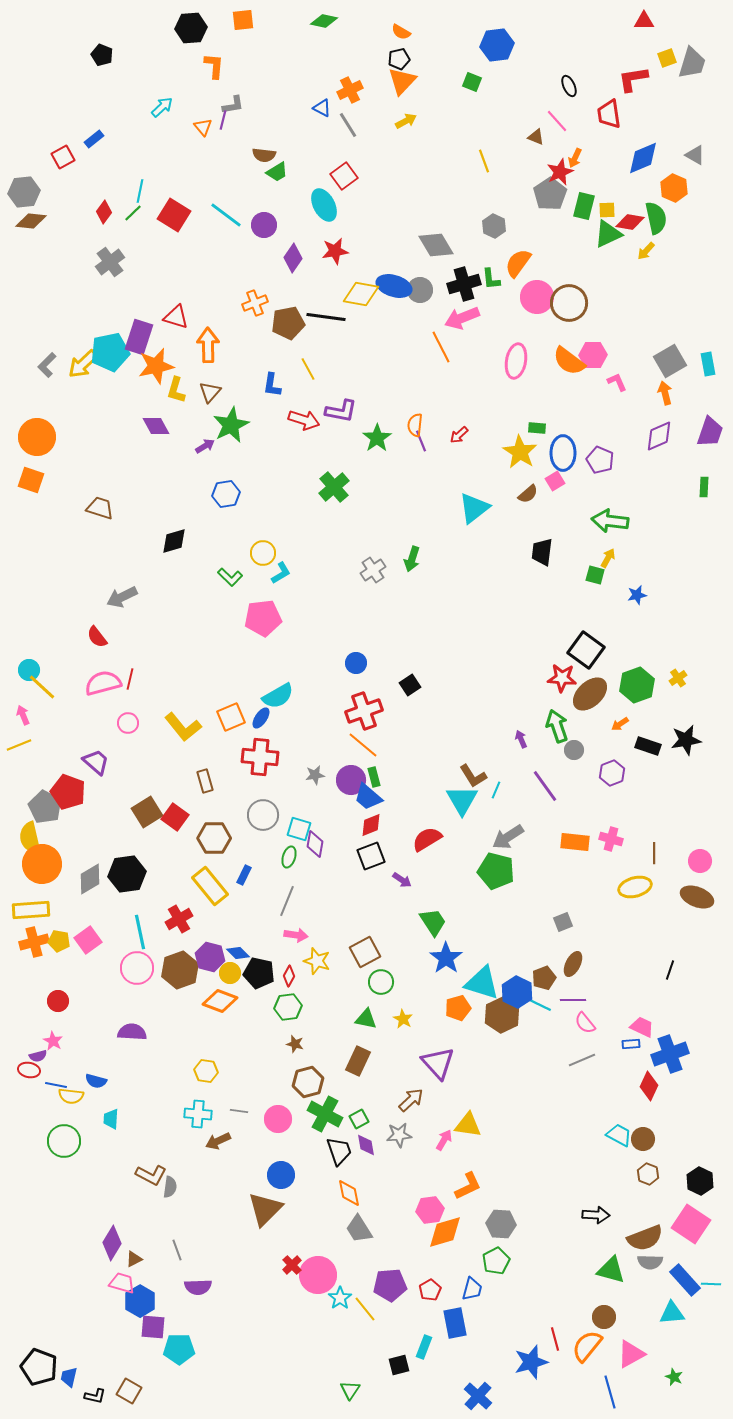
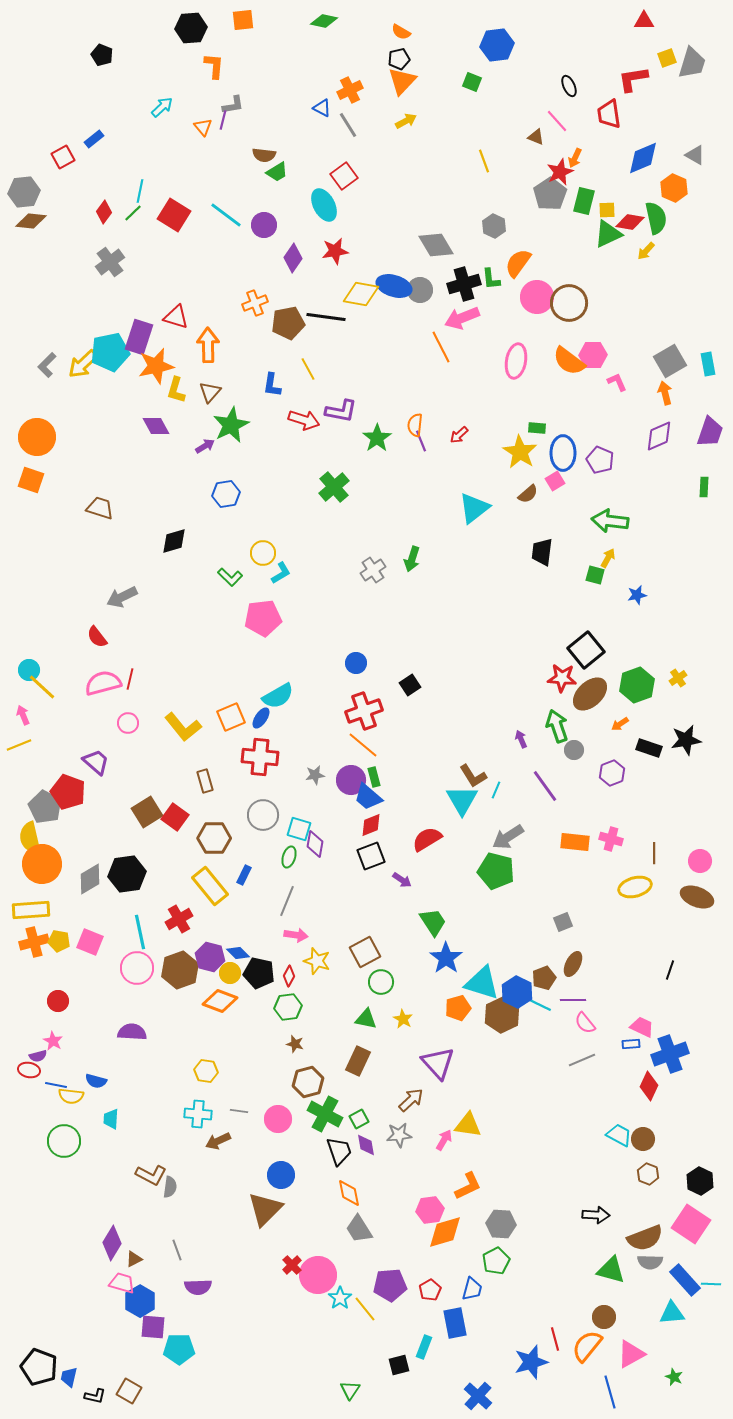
green rectangle at (584, 206): moved 5 px up
black square at (586, 650): rotated 15 degrees clockwise
black rectangle at (648, 746): moved 1 px right, 2 px down
pink square at (88, 940): moved 2 px right, 2 px down; rotated 32 degrees counterclockwise
